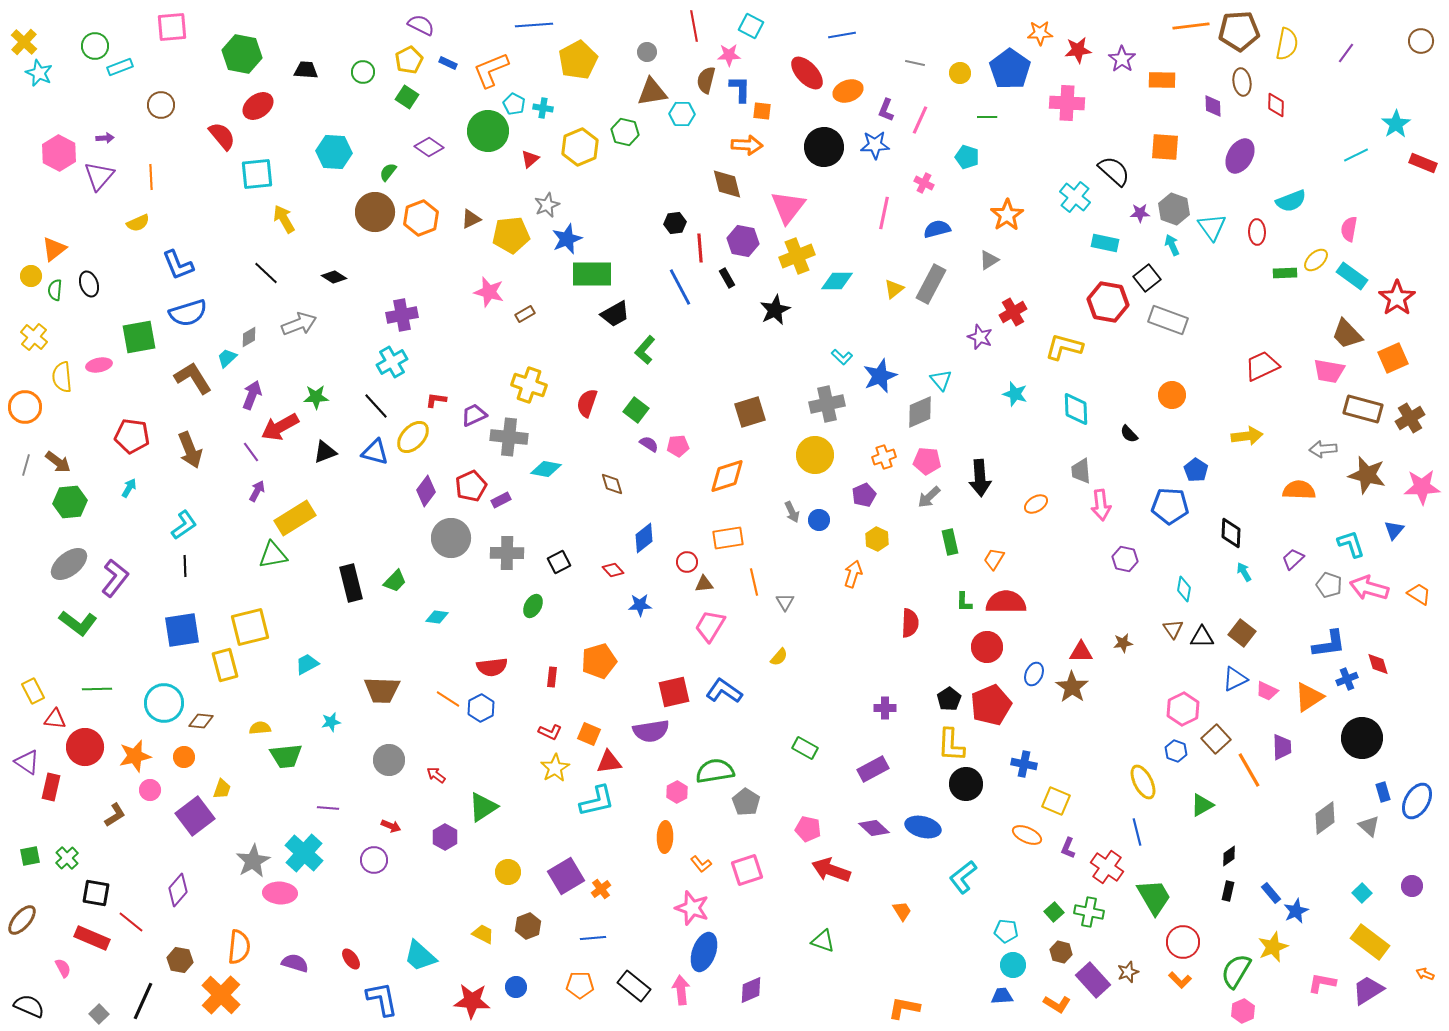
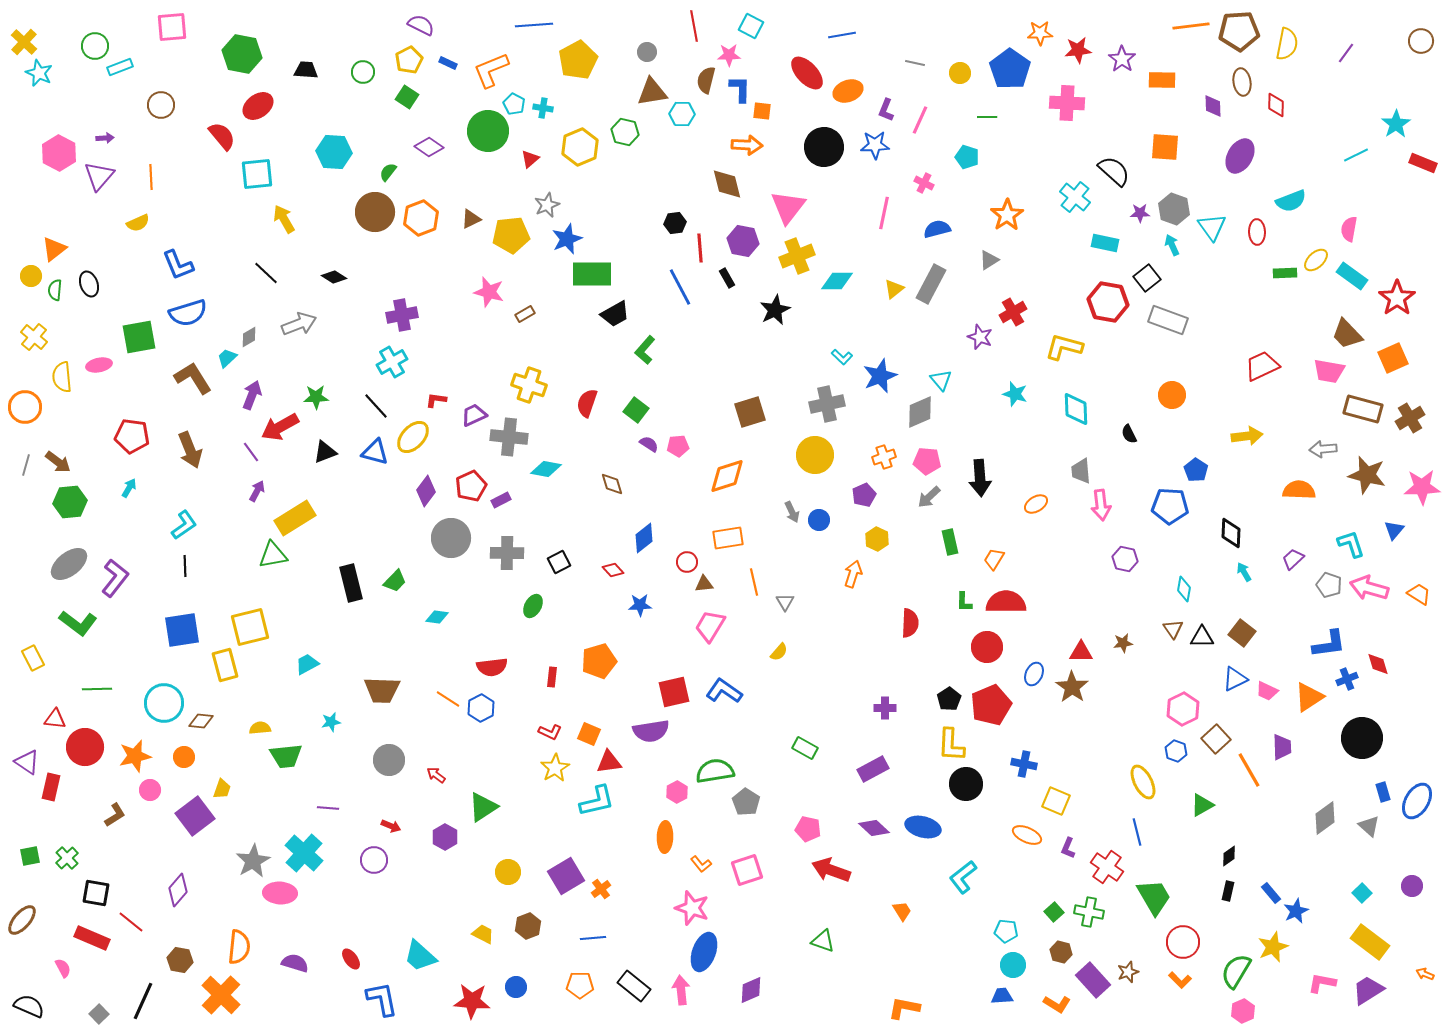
black semicircle at (1129, 434): rotated 18 degrees clockwise
yellow semicircle at (779, 657): moved 5 px up
yellow rectangle at (33, 691): moved 33 px up
